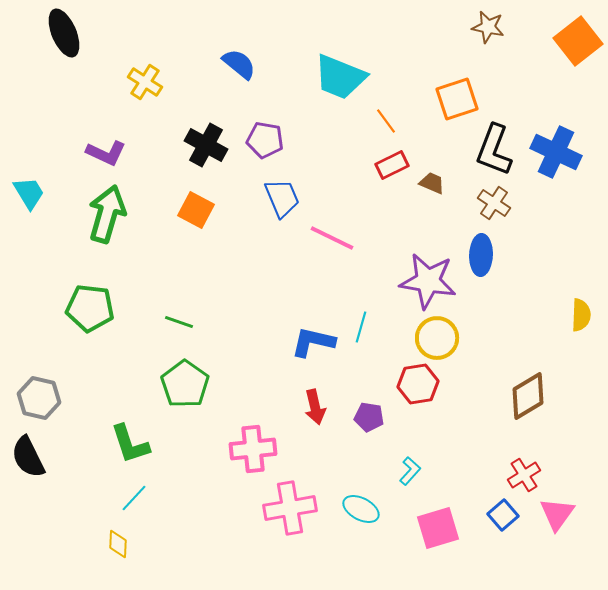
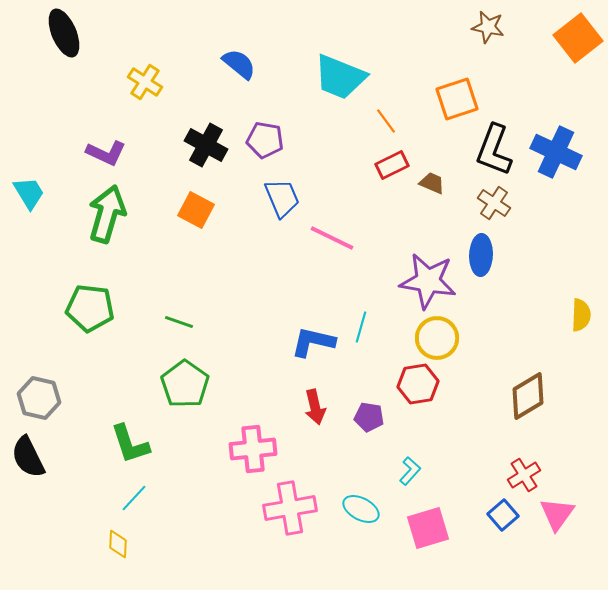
orange square at (578, 41): moved 3 px up
pink square at (438, 528): moved 10 px left
